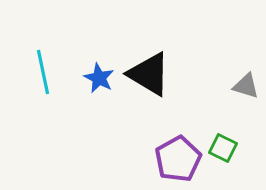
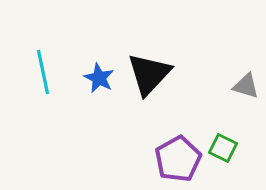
black triangle: rotated 42 degrees clockwise
